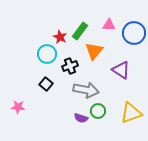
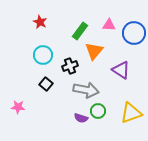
red star: moved 20 px left, 15 px up
cyan circle: moved 4 px left, 1 px down
